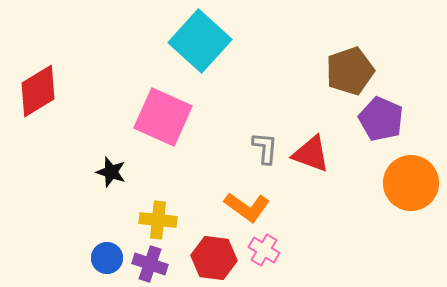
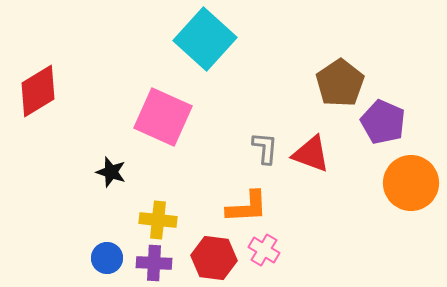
cyan square: moved 5 px right, 2 px up
brown pentagon: moved 10 px left, 12 px down; rotated 15 degrees counterclockwise
purple pentagon: moved 2 px right, 3 px down
orange L-shape: rotated 39 degrees counterclockwise
purple cross: moved 4 px right, 1 px up; rotated 16 degrees counterclockwise
